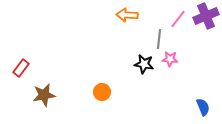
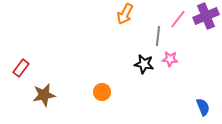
orange arrow: moved 2 px left, 1 px up; rotated 65 degrees counterclockwise
gray line: moved 1 px left, 3 px up
